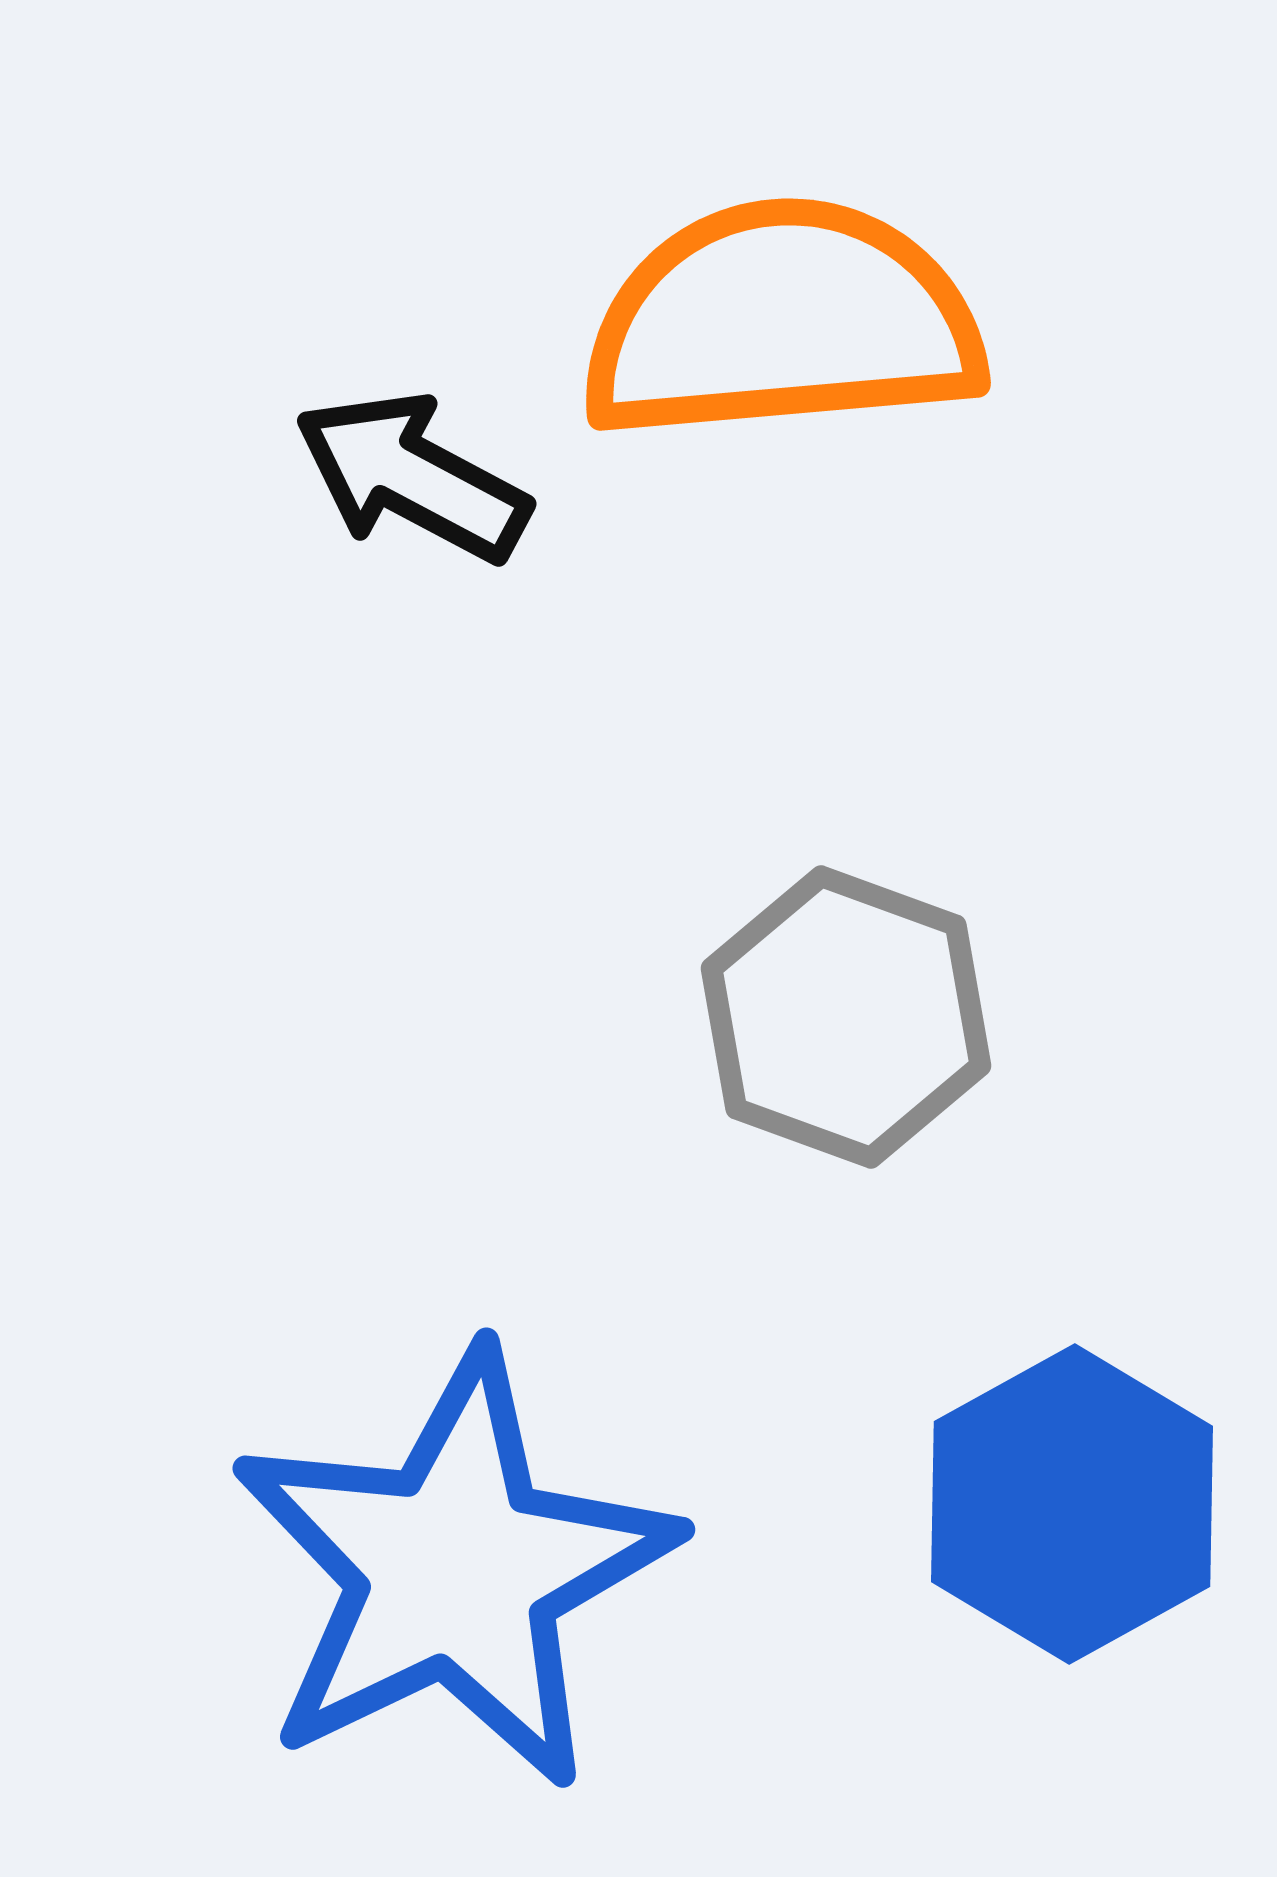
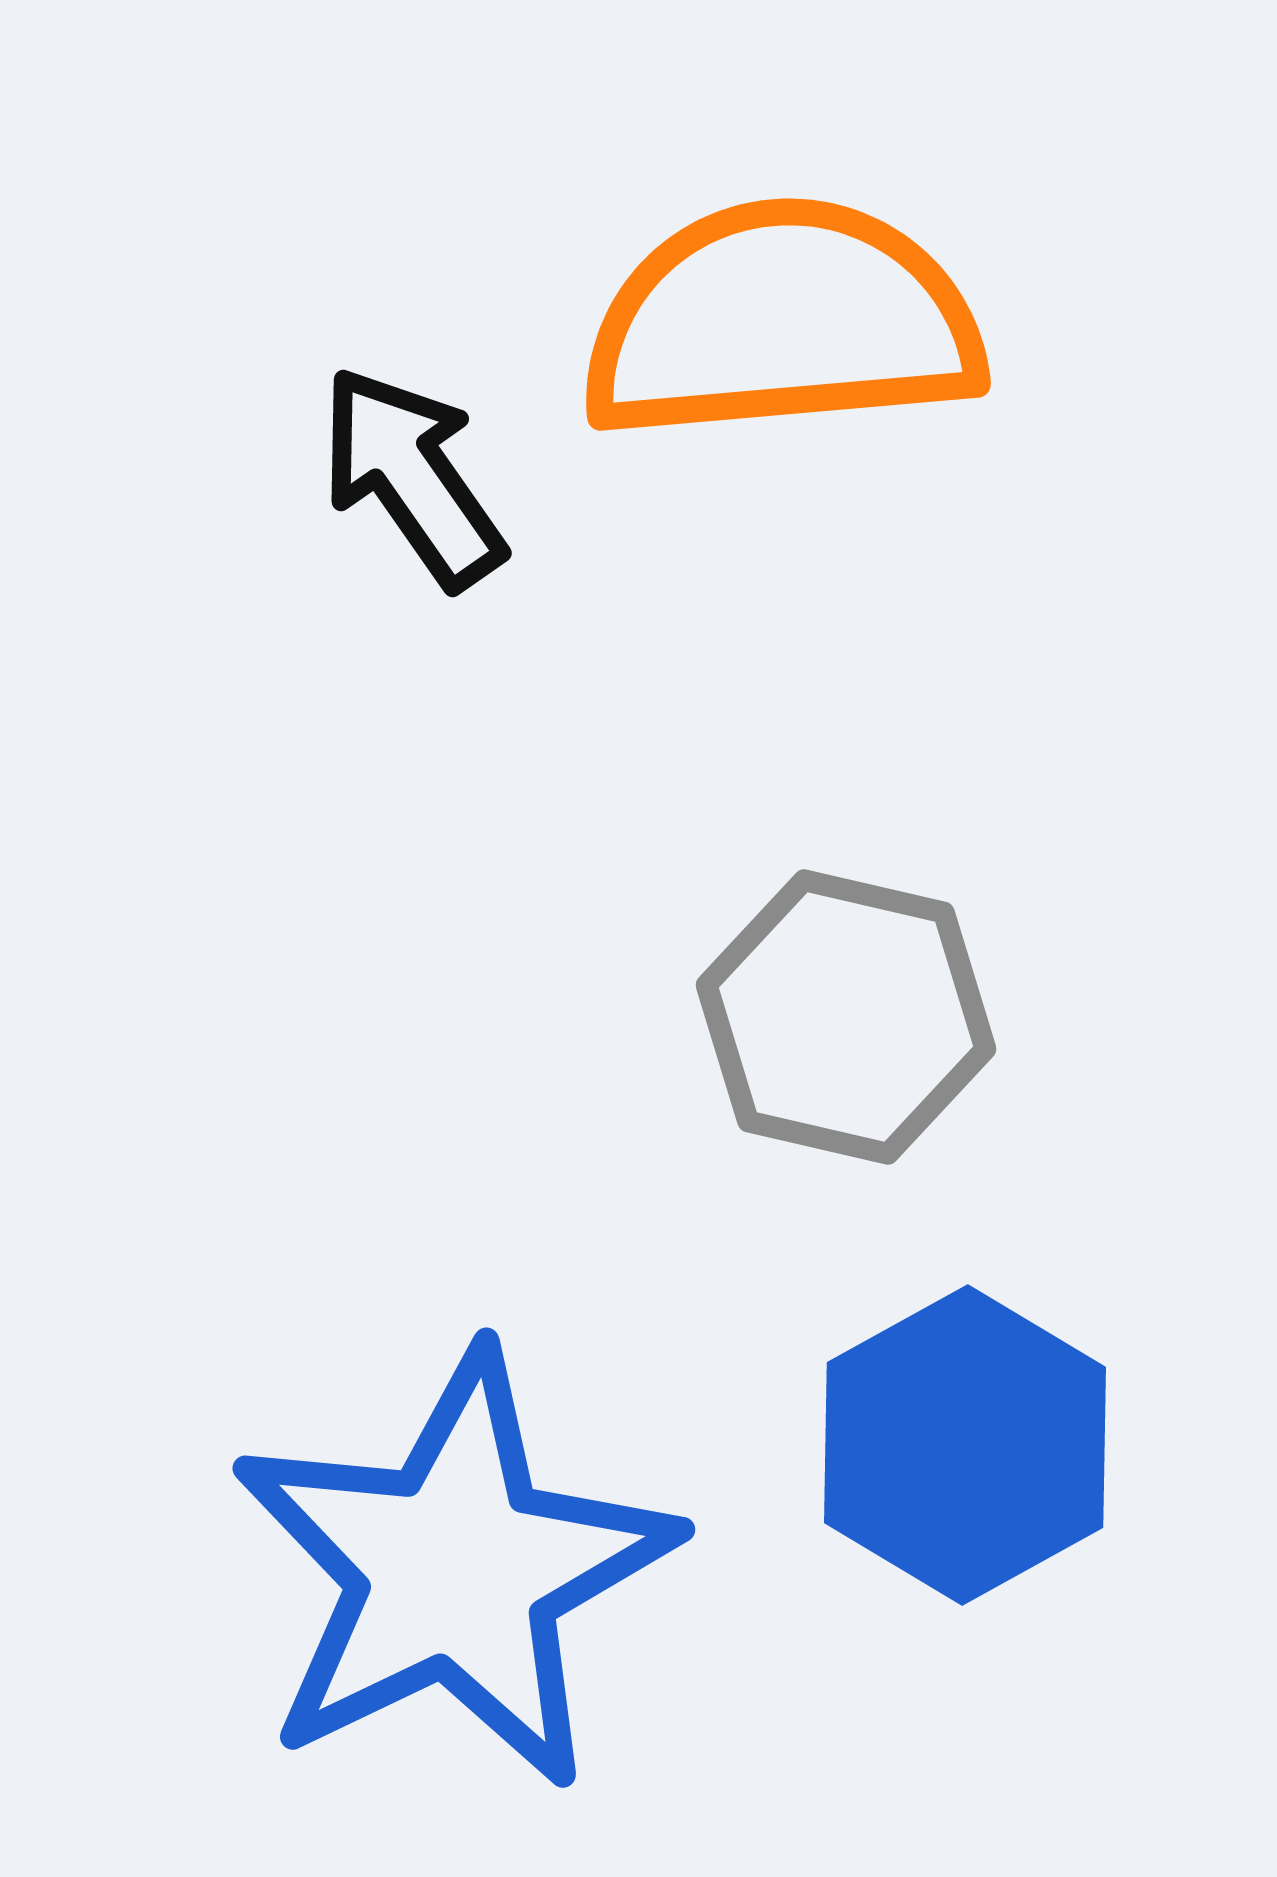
black arrow: rotated 27 degrees clockwise
gray hexagon: rotated 7 degrees counterclockwise
blue hexagon: moved 107 px left, 59 px up
